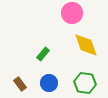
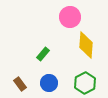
pink circle: moved 2 px left, 4 px down
yellow diamond: rotated 24 degrees clockwise
green hexagon: rotated 25 degrees clockwise
